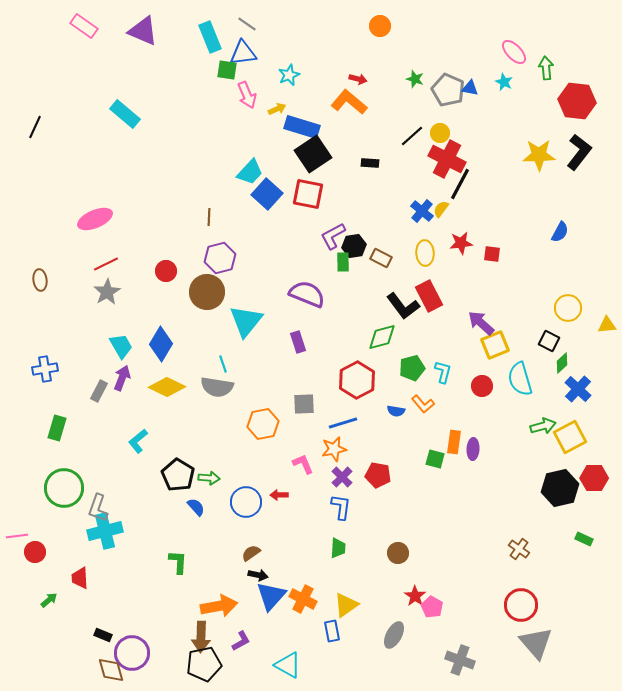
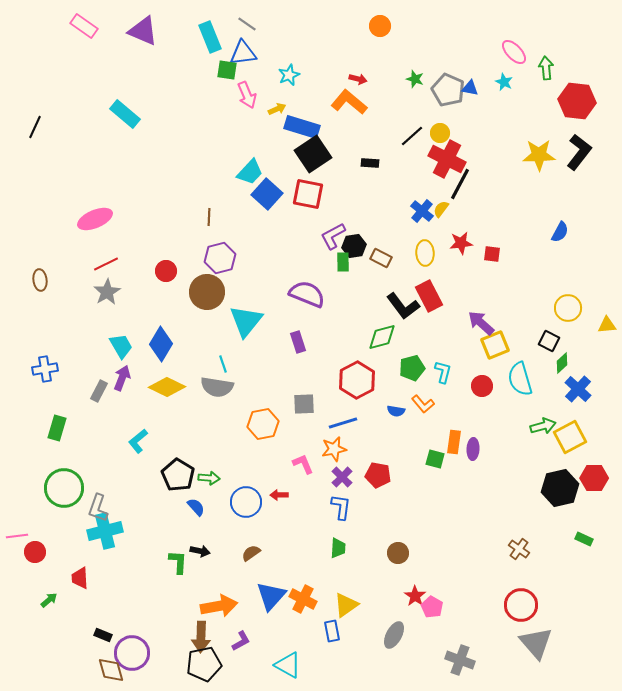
black arrow at (258, 575): moved 58 px left, 24 px up
